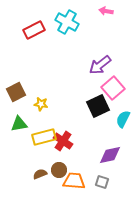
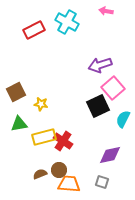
purple arrow: rotated 20 degrees clockwise
orange trapezoid: moved 5 px left, 3 px down
